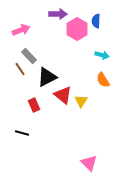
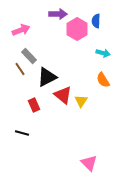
cyan arrow: moved 1 px right, 2 px up
